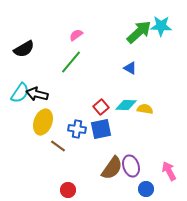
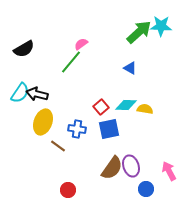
pink semicircle: moved 5 px right, 9 px down
blue square: moved 8 px right
